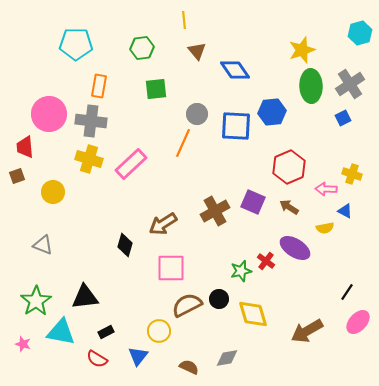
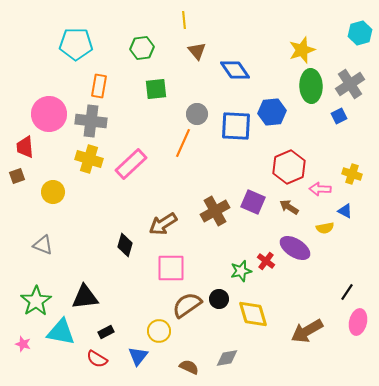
blue square at (343, 118): moved 4 px left, 2 px up
pink arrow at (326, 189): moved 6 px left
brown semicircle at (187, 305): rotated 8 degrees counterclockwise
pink ellipse at (358, 322): rotated 30 degrees counterclockwise
